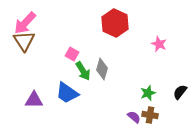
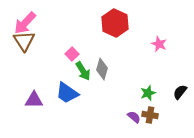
pink square: rotated 16 degrees clockwise
